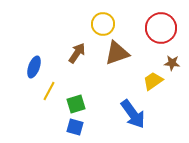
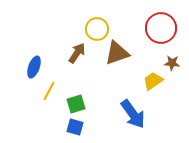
yellow circle: moved 6 px left, 5 px down
